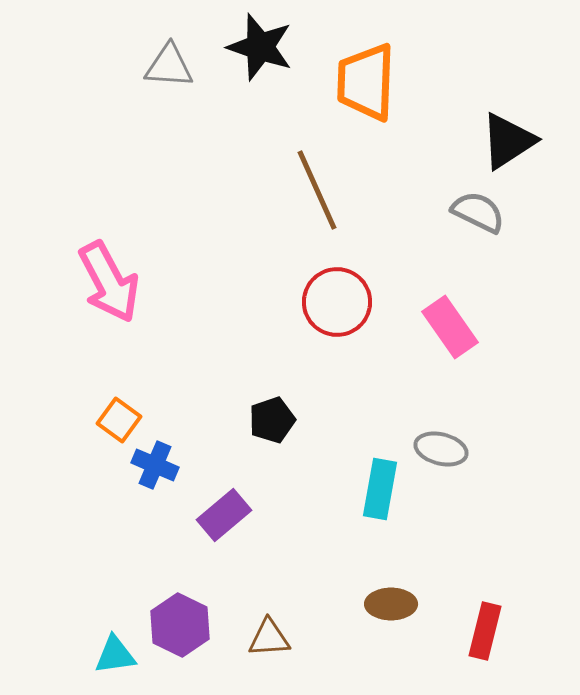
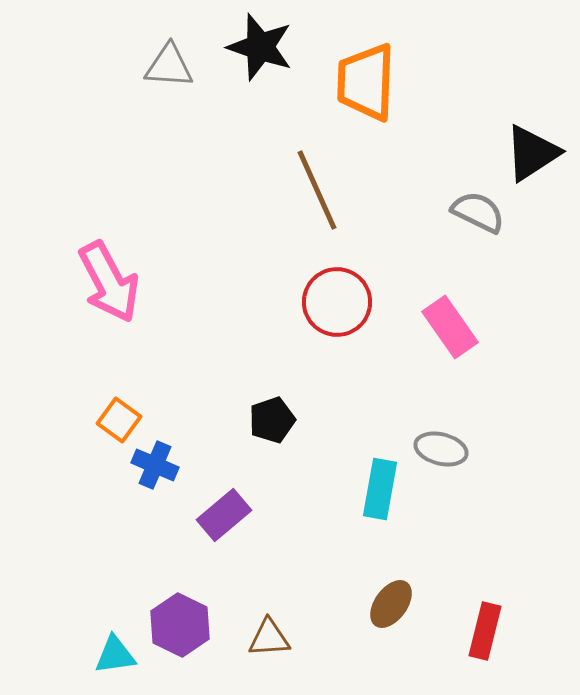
black triangle: moved 24 px right, 12 px down
brown ellipse: rotated 54 degrees counterclockwise
